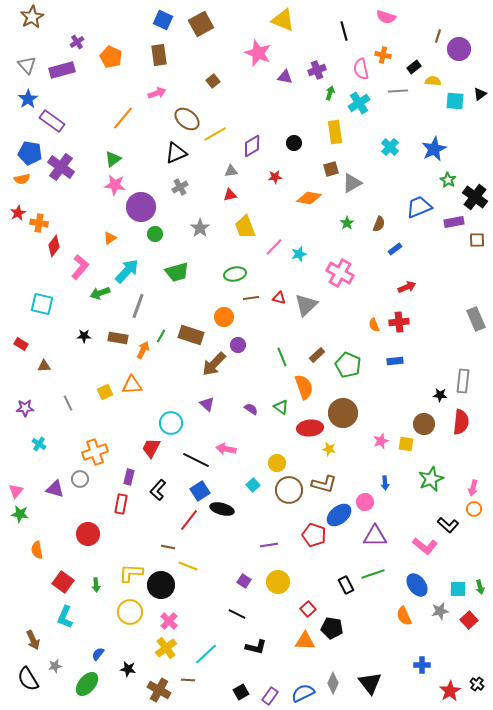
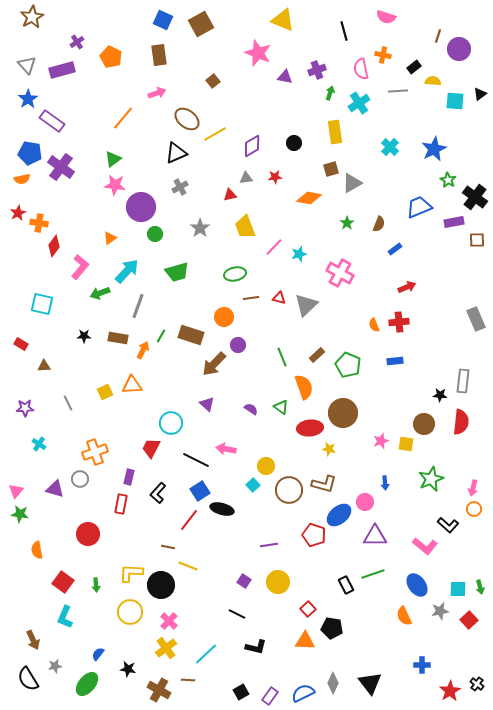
gray triangle at (231, 171): moved 15 px right, 7 px down
yellow circle at (277, 463): moved 11 px left, 3 px down
black L-shape at (158, 490): moved 3 px down
